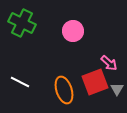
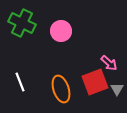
pink circle: moved 12 px left
white line: rotated 42 degrees clockwise
orange ellipse: moved 3 px left, 1 px up
